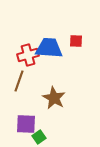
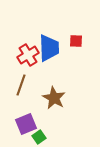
blue trapezoid: rotated 84 degrees clockwise
red cross: rotated 15 degrees counterclockwise
brown line: moved 2 px right, 4 px down
purple square: rotated 25 degrees counterclockwise
